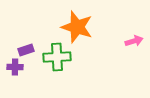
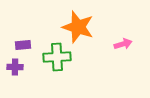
orange star: moved 1 px right
pink arrow: moved 11 px left, 3 px down
purple rectangle: moved 3 px left, 5 px up; rotated 14 degrees clockwise
